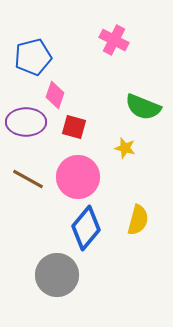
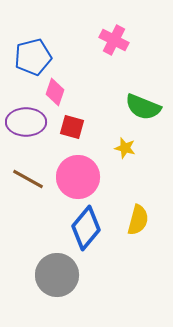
pink diamond: moved 3 px up
red square: moved 2 px left
